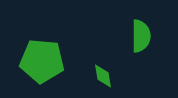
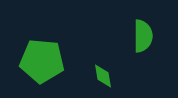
green semicircle: moved 2 px right
